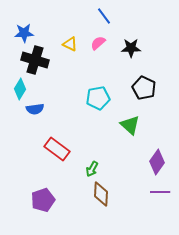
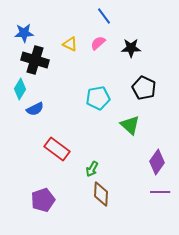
blue semicircle: rotated 18 degrees counterclockwise
